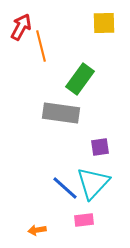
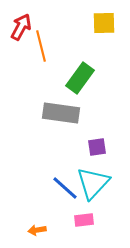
green rectangle: moved 1 px up
purple square: moved 3 px left
